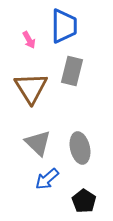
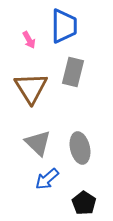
gray rectangle: moved 1 px right, 1 px down
black pentagon: moved 2 px down
